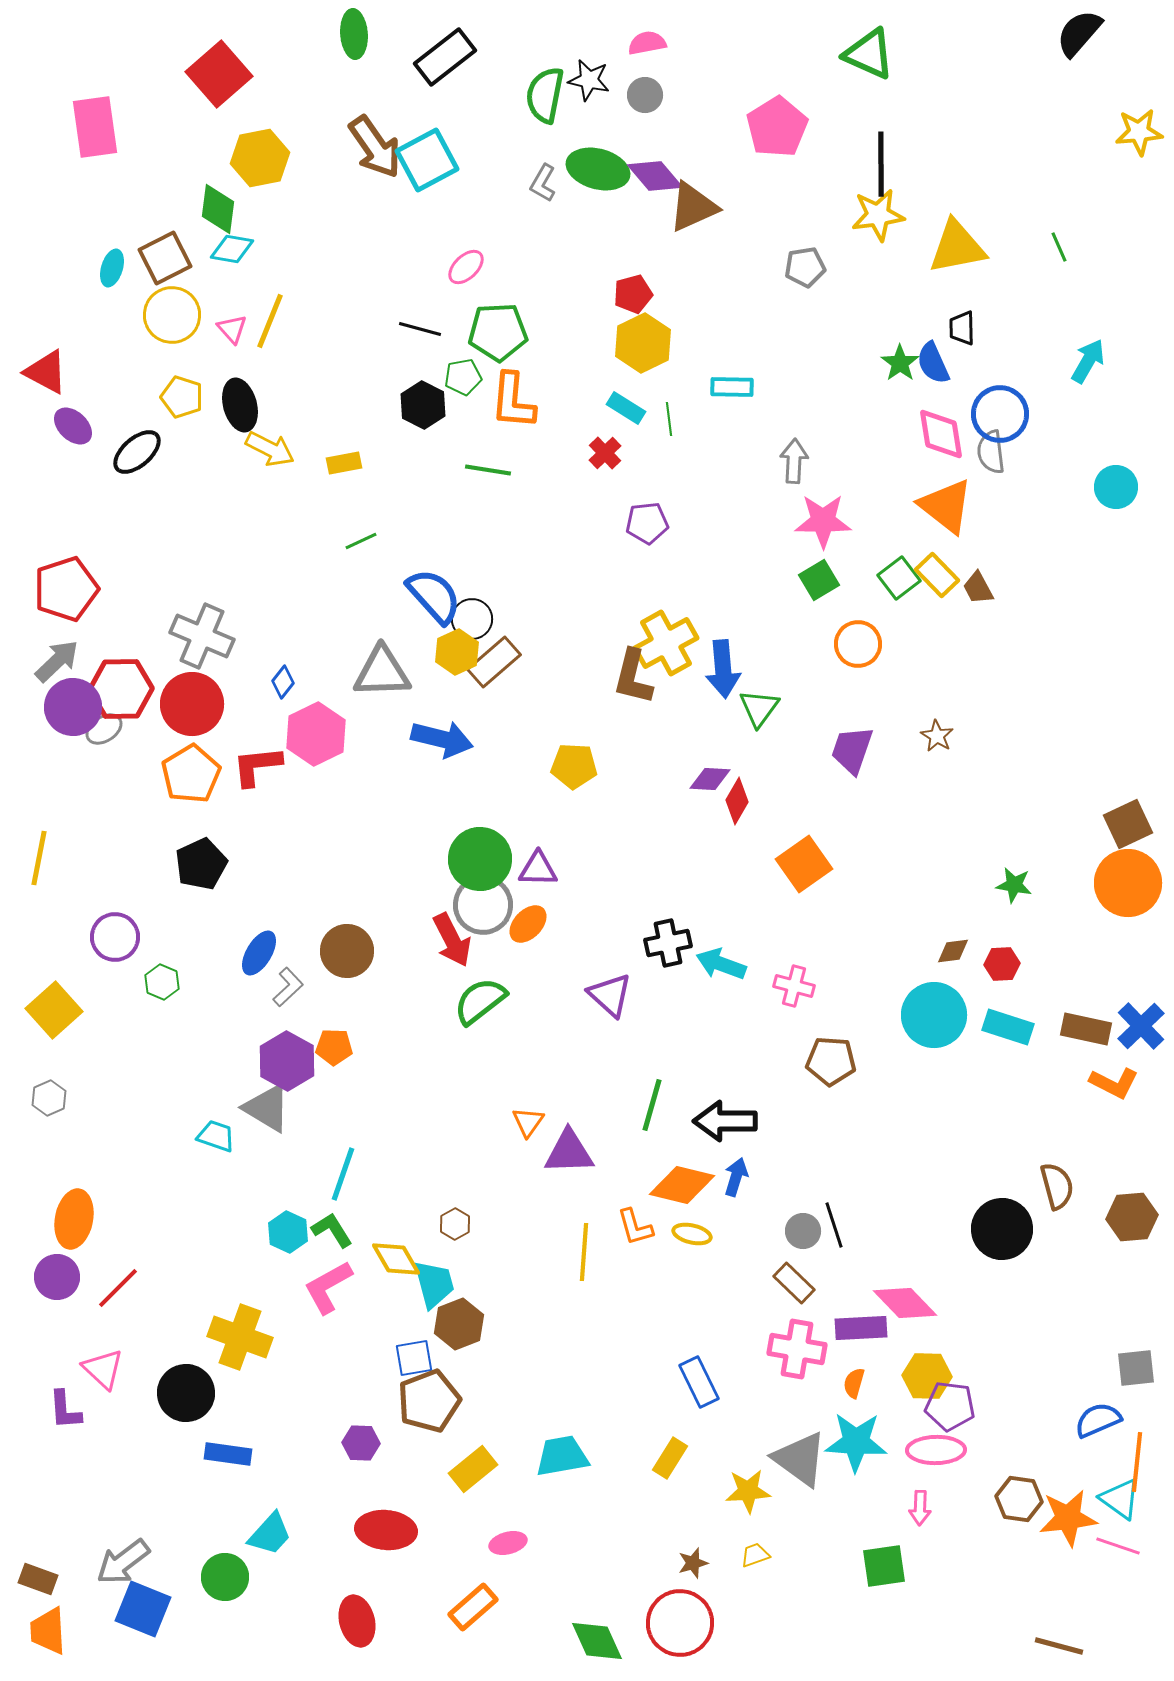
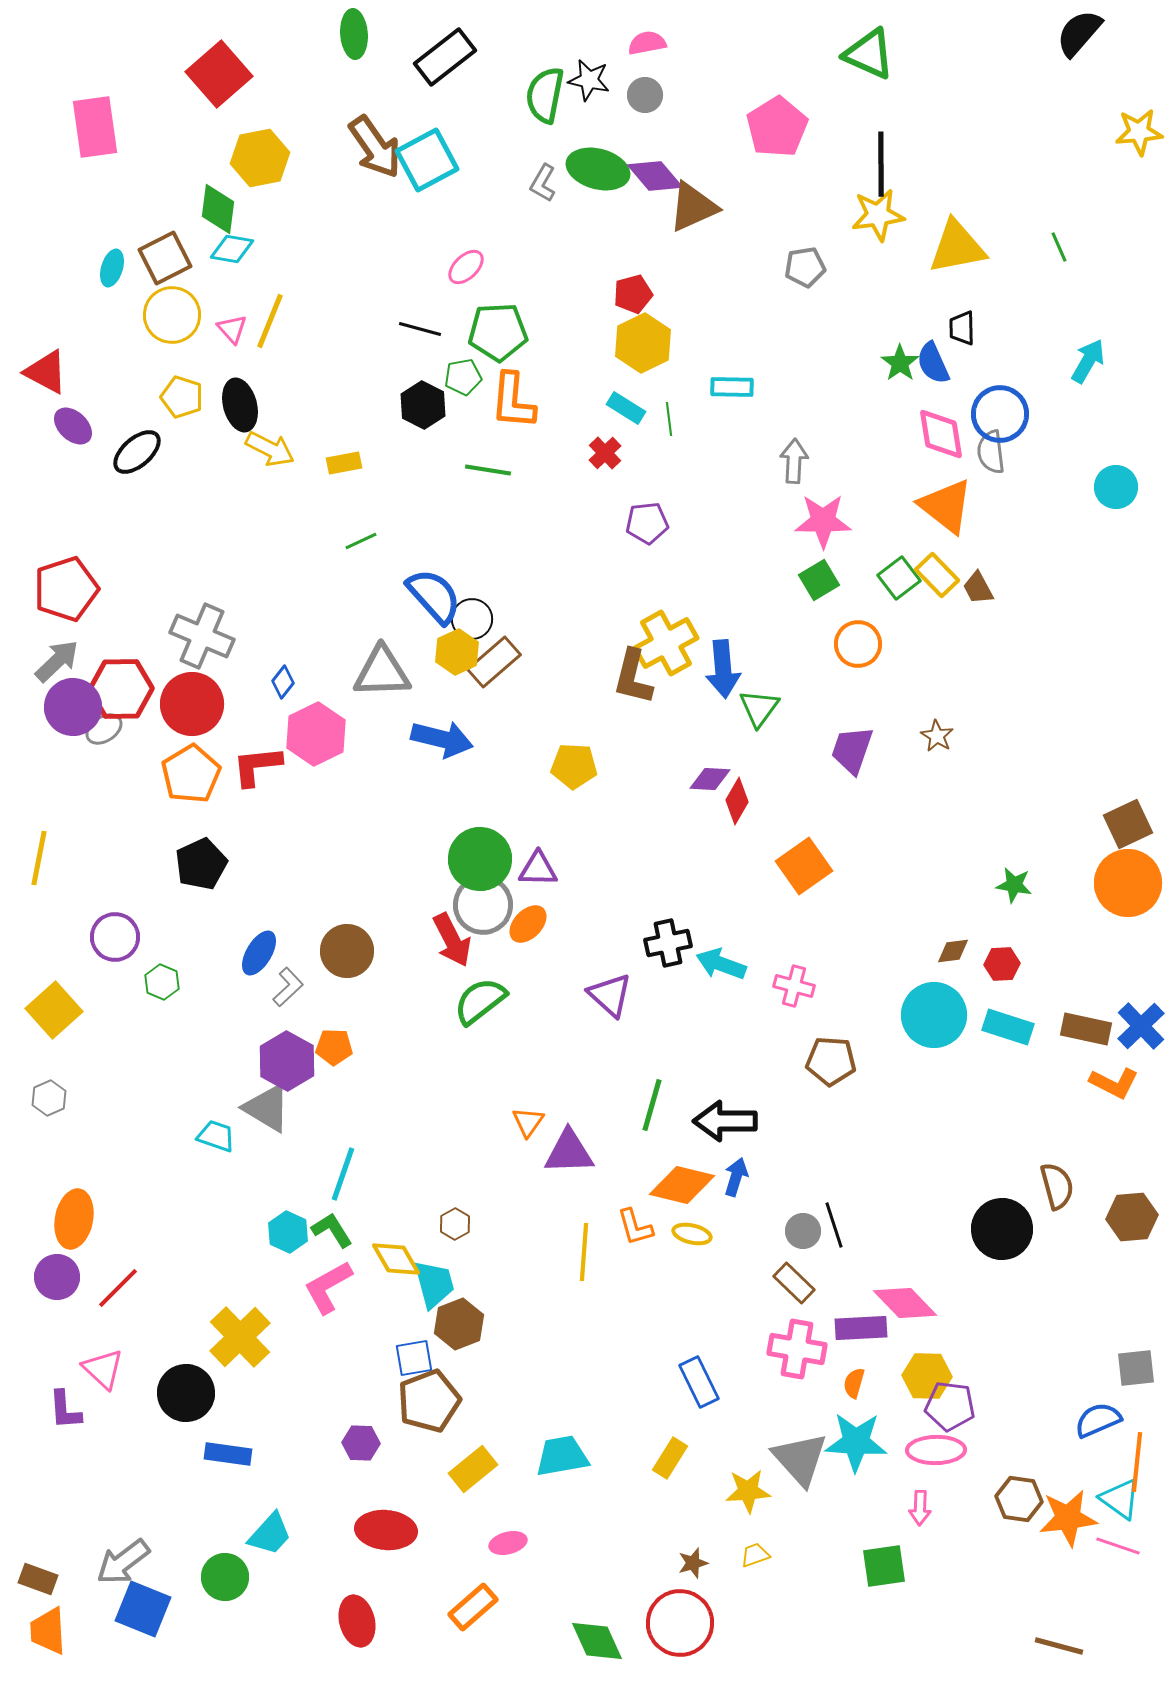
orange square at (804, 864): moved 2 px down
yellow cross at (240, 1337): rotated 26 degrees clockwise
gray triangle at (800, 1459): rotated 12 degrees clockwise
